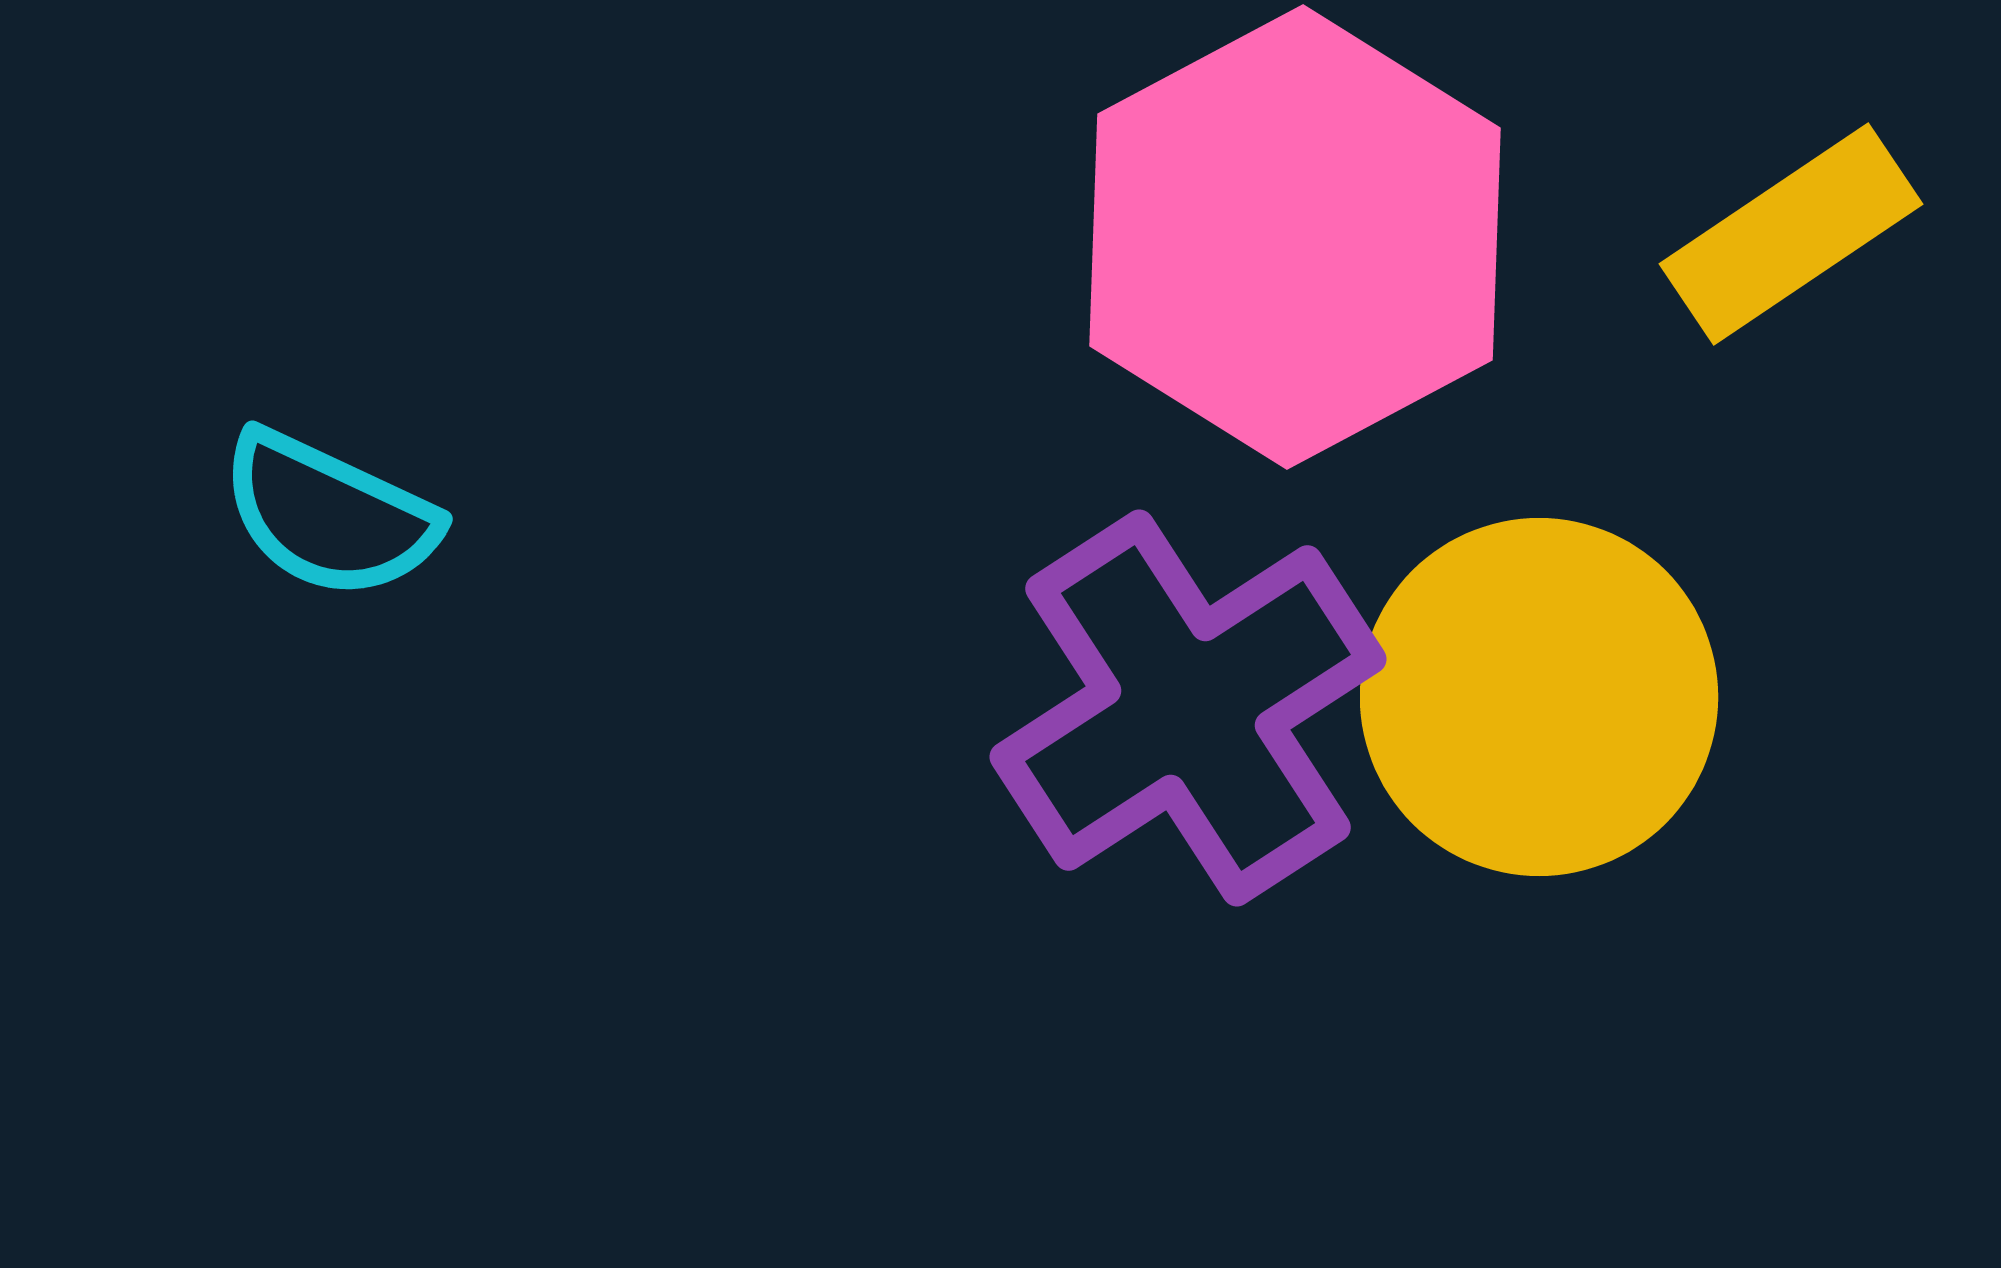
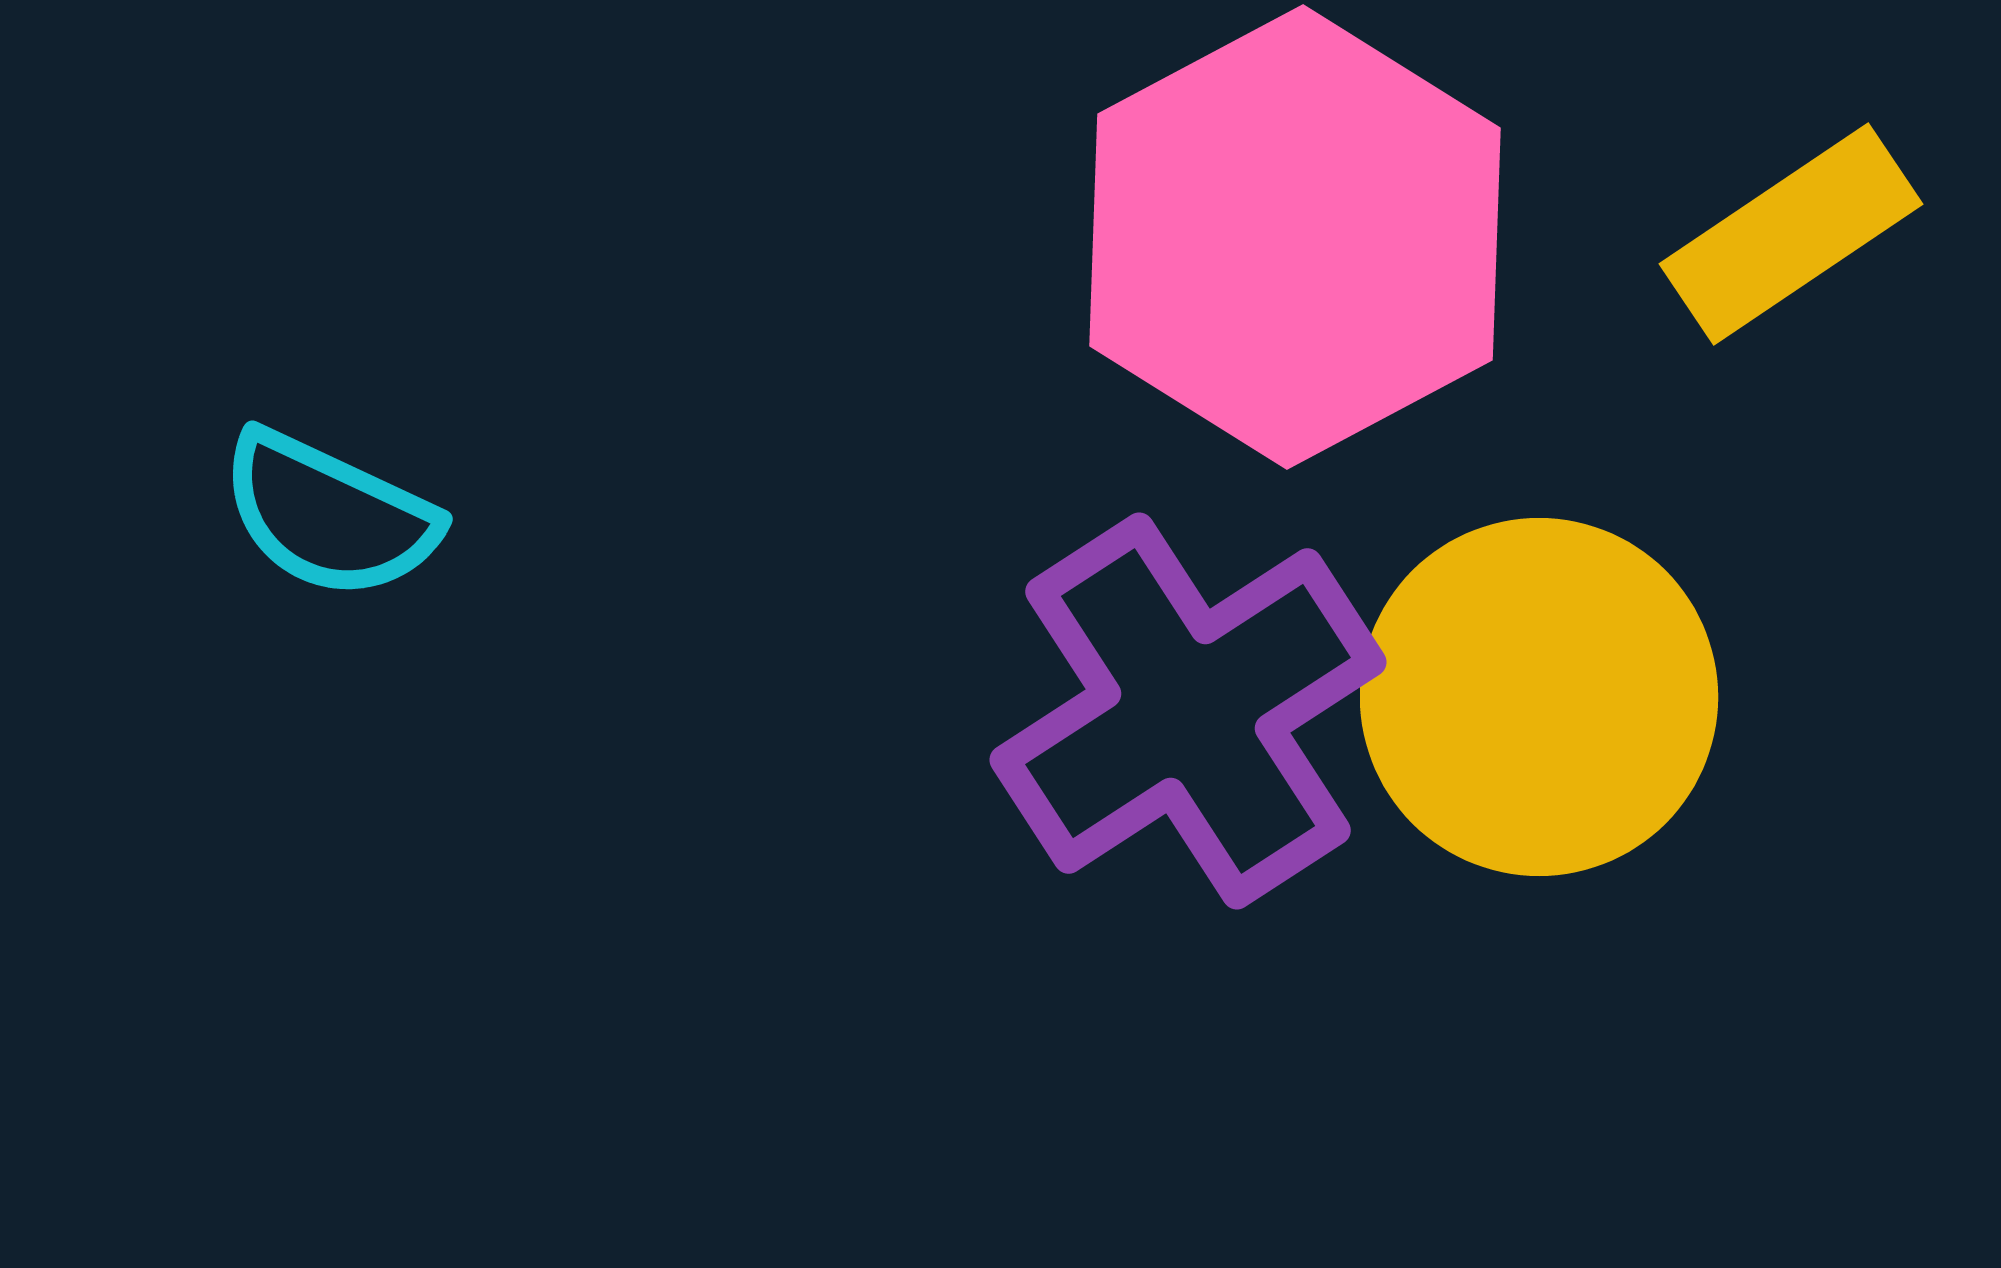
purple cross: moved 3 px down
